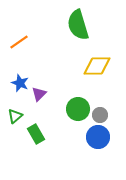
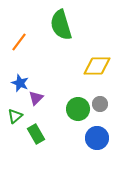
green semicircle: moved 17 px left
orange line: rotated 18 degrees counterclockwise
purple triangle: moved 3 px left, 4 px down
gray circle: moved 11 px up
blue circle: moved 1 px left, 1 px down
